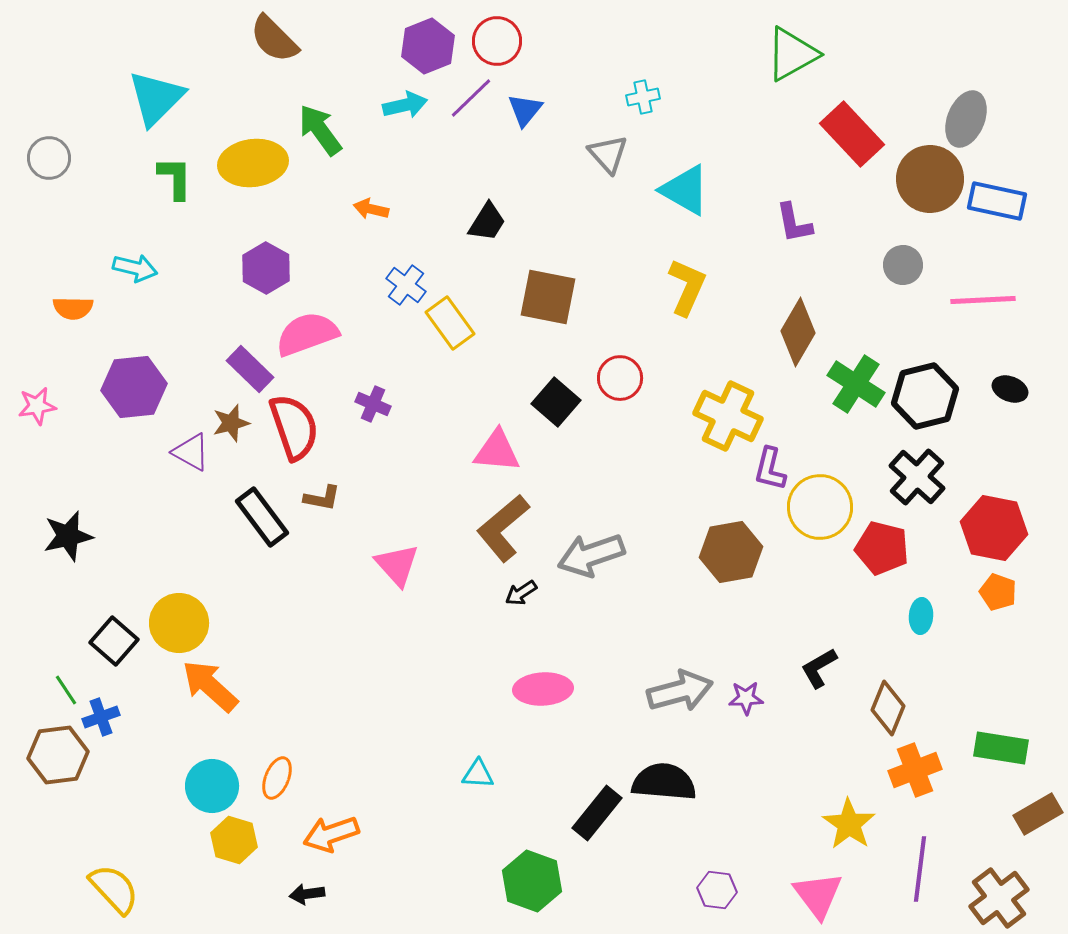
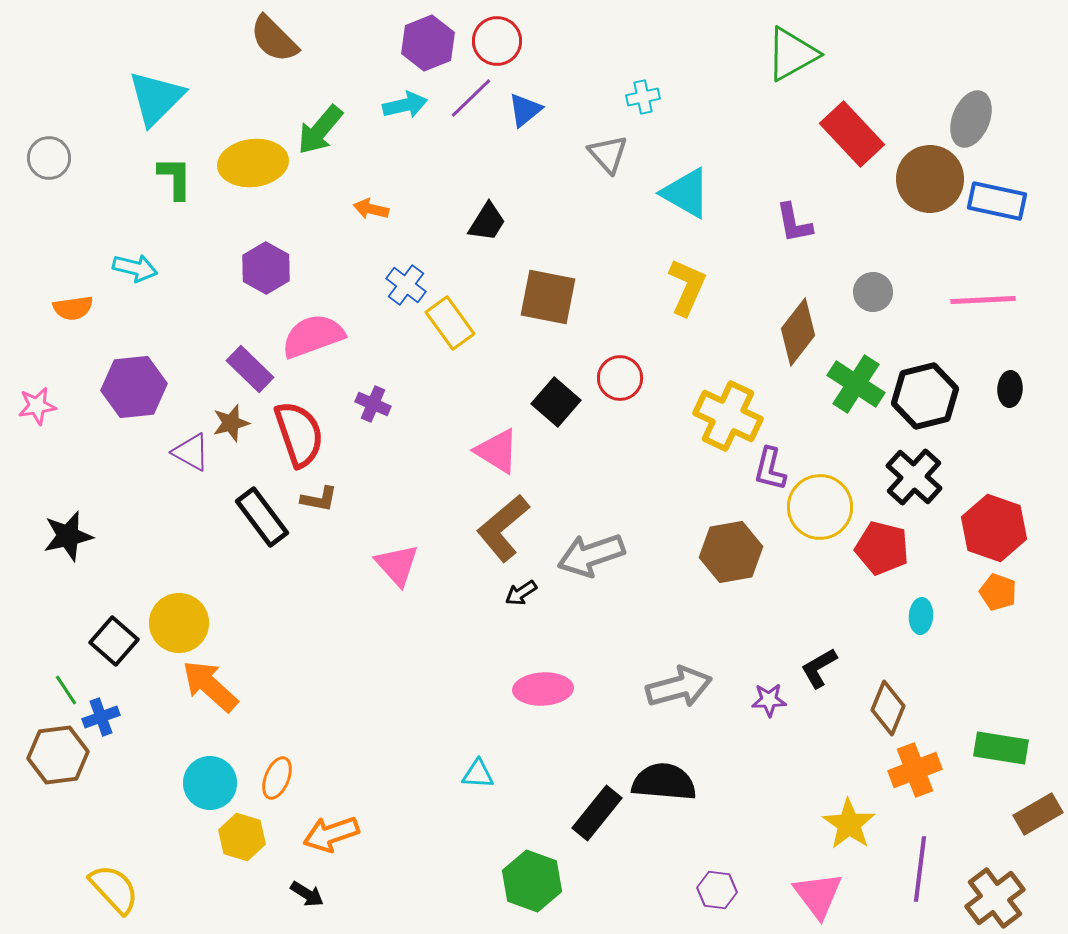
purple hexagon at (428, 46): moved 3 px up
blue triangle at (525, 110): rotated 12 degrees clockwise
gray ellipse at (966, 119): moved 5 px right
green arrow at (320, 130): rotated 104 degrees counterclockwise
cyan triangle at (685, 190): moved 1 px right, 3 px down
gray circle at (903, 265): moved 30 px left, 27 px down
orange semicircle at (73, 308): rotated 9 degrees counterclockwise
brown diamond at (798, 332): rotated 8 degrees clockwise
pink semicircle at (307, 334): moved 6 px right, 2 px down
black ellipse at (1010, 389): rotated 72 degrees clockwise
red semicircle at (294, 427): moved 5 px right, 7 px down
pink triangle at (497, 451): rotated 27 degrees clockwise
black cross at (917, 477): moved 3 px left
brown L-shape at (322, 498): moved 3 px left, 1 px down
red hexagon at (994, 528): rotated 8 degrees clockwise
gray arrow at (680, 691): moved 1 px left, 4 px up
purple star at (746, 698): moved 23 px right, 2 px down
cyan circle at (212, 786): moved 2 px left, 3 px up
yellow hexagon at (234, 840): moved 8 px right, 3 px up
black arrow at (307, 894): rotated 140 degrees counterclockwise
brown cross at (999, 898): moved 4 px left
